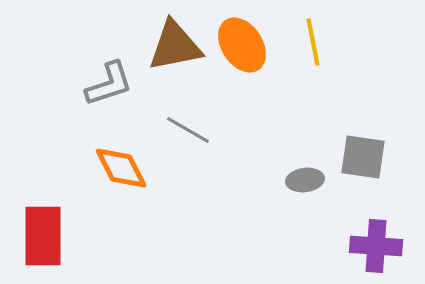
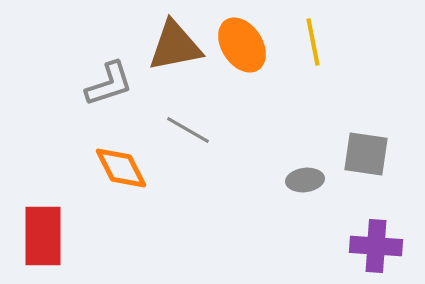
gray square: moved 3 px right, 3 px up
